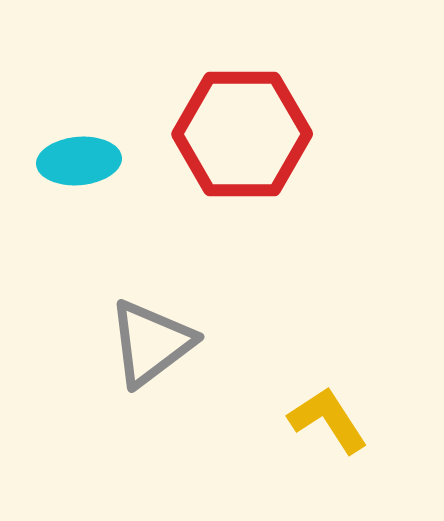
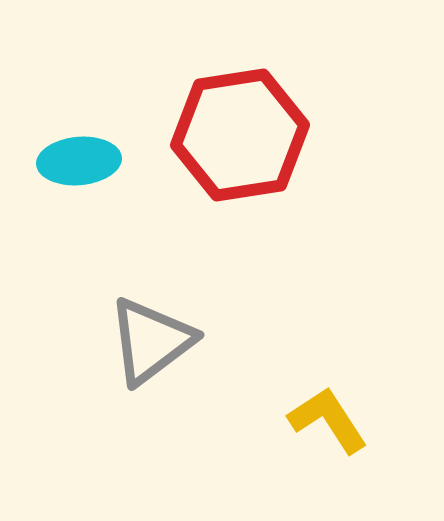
red hexagon: moved 2 px left, 1 px down; rotated 9 degrees counterclockwise
gray triangle: moved 2 px up
